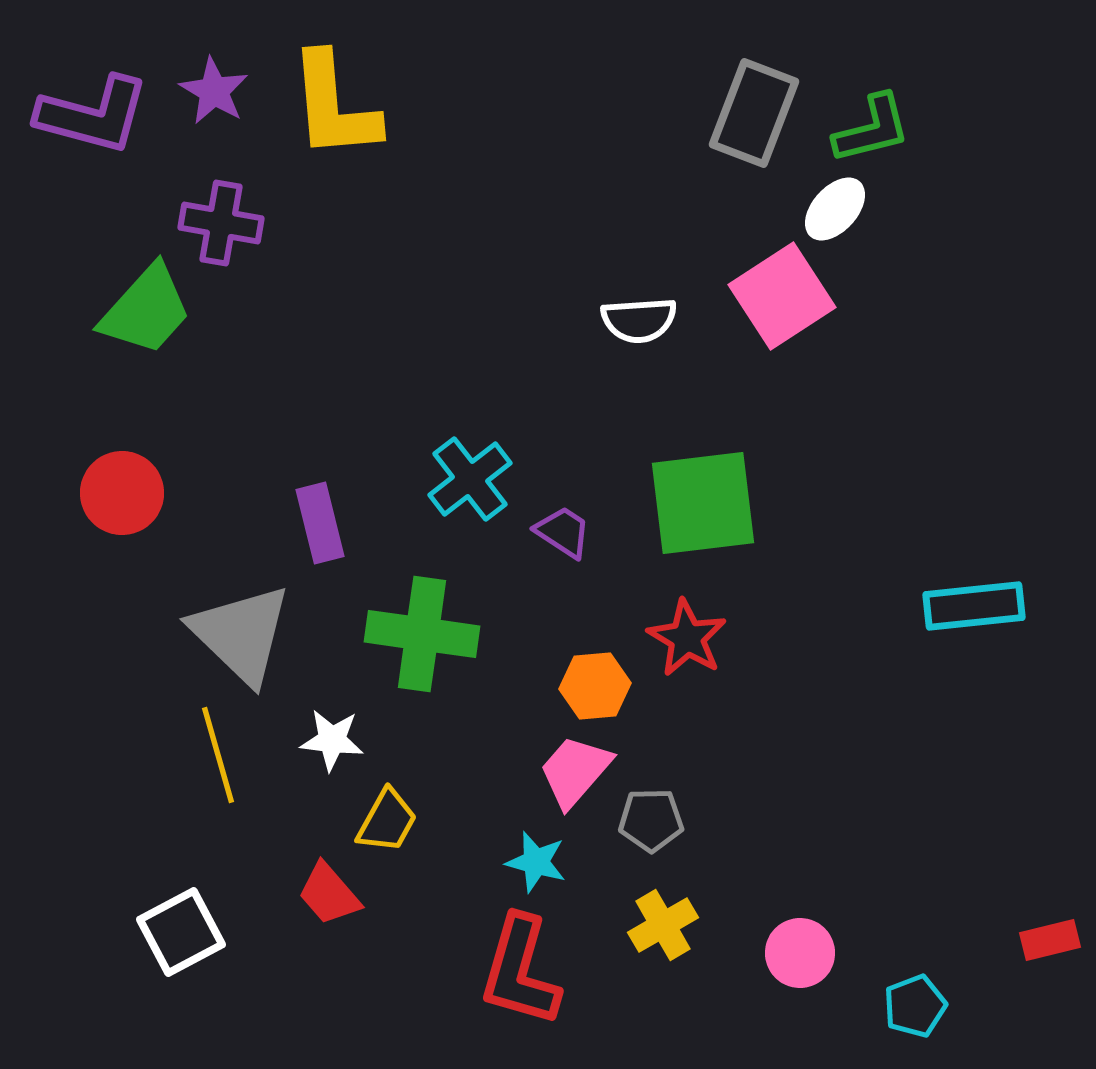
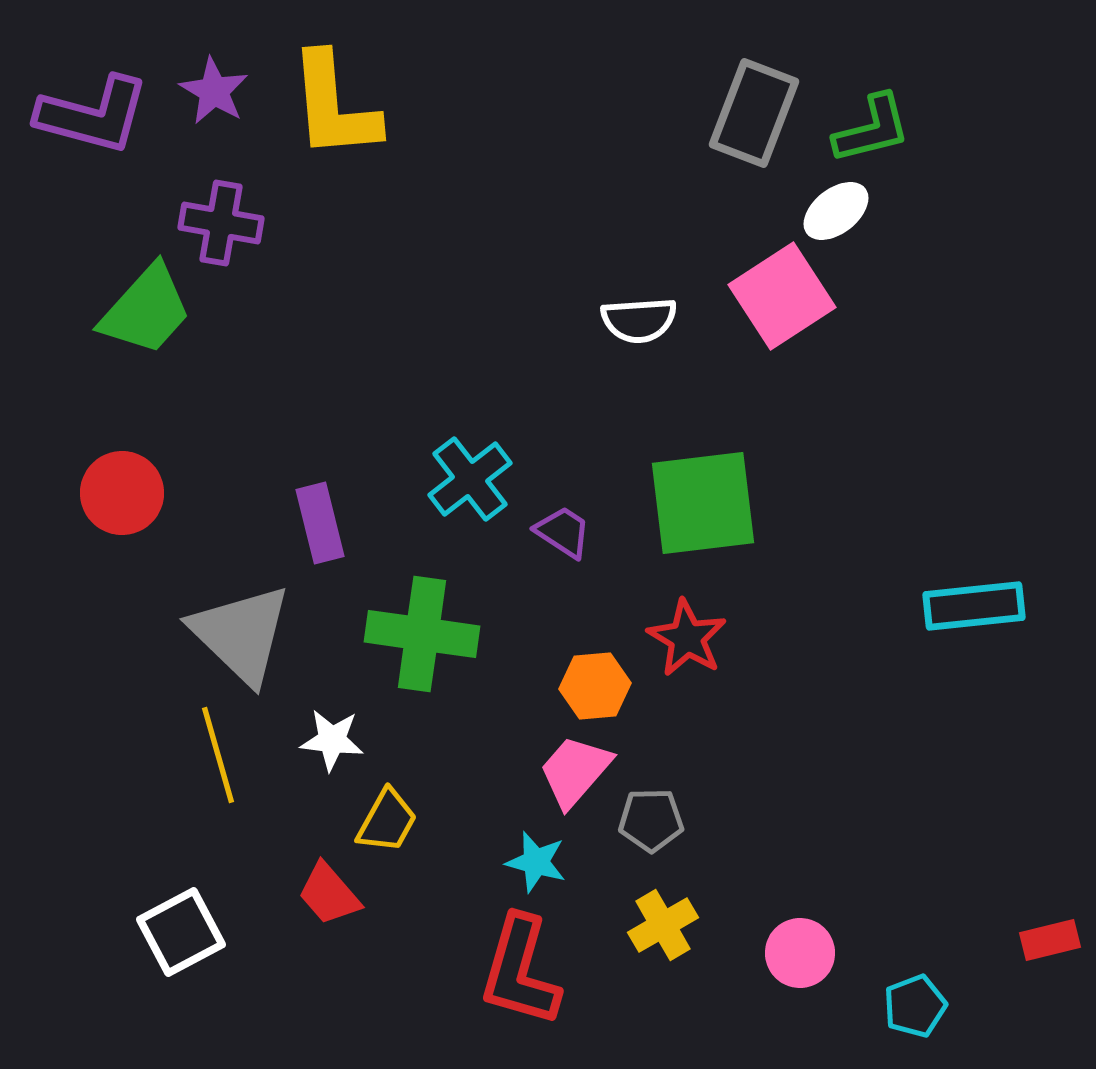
white ellipse: moved 1 px right, 2 px down; rotated 10 degrees clockwise
